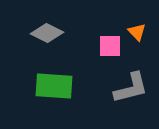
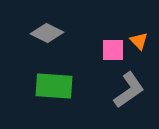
orange triangle: moved 2 px right, 9 px down
pink square: moved 3 px right, 4 px down
gray L-shape: moved 2 px left, 2 px down; rotated 21 degrees counterclockwise
